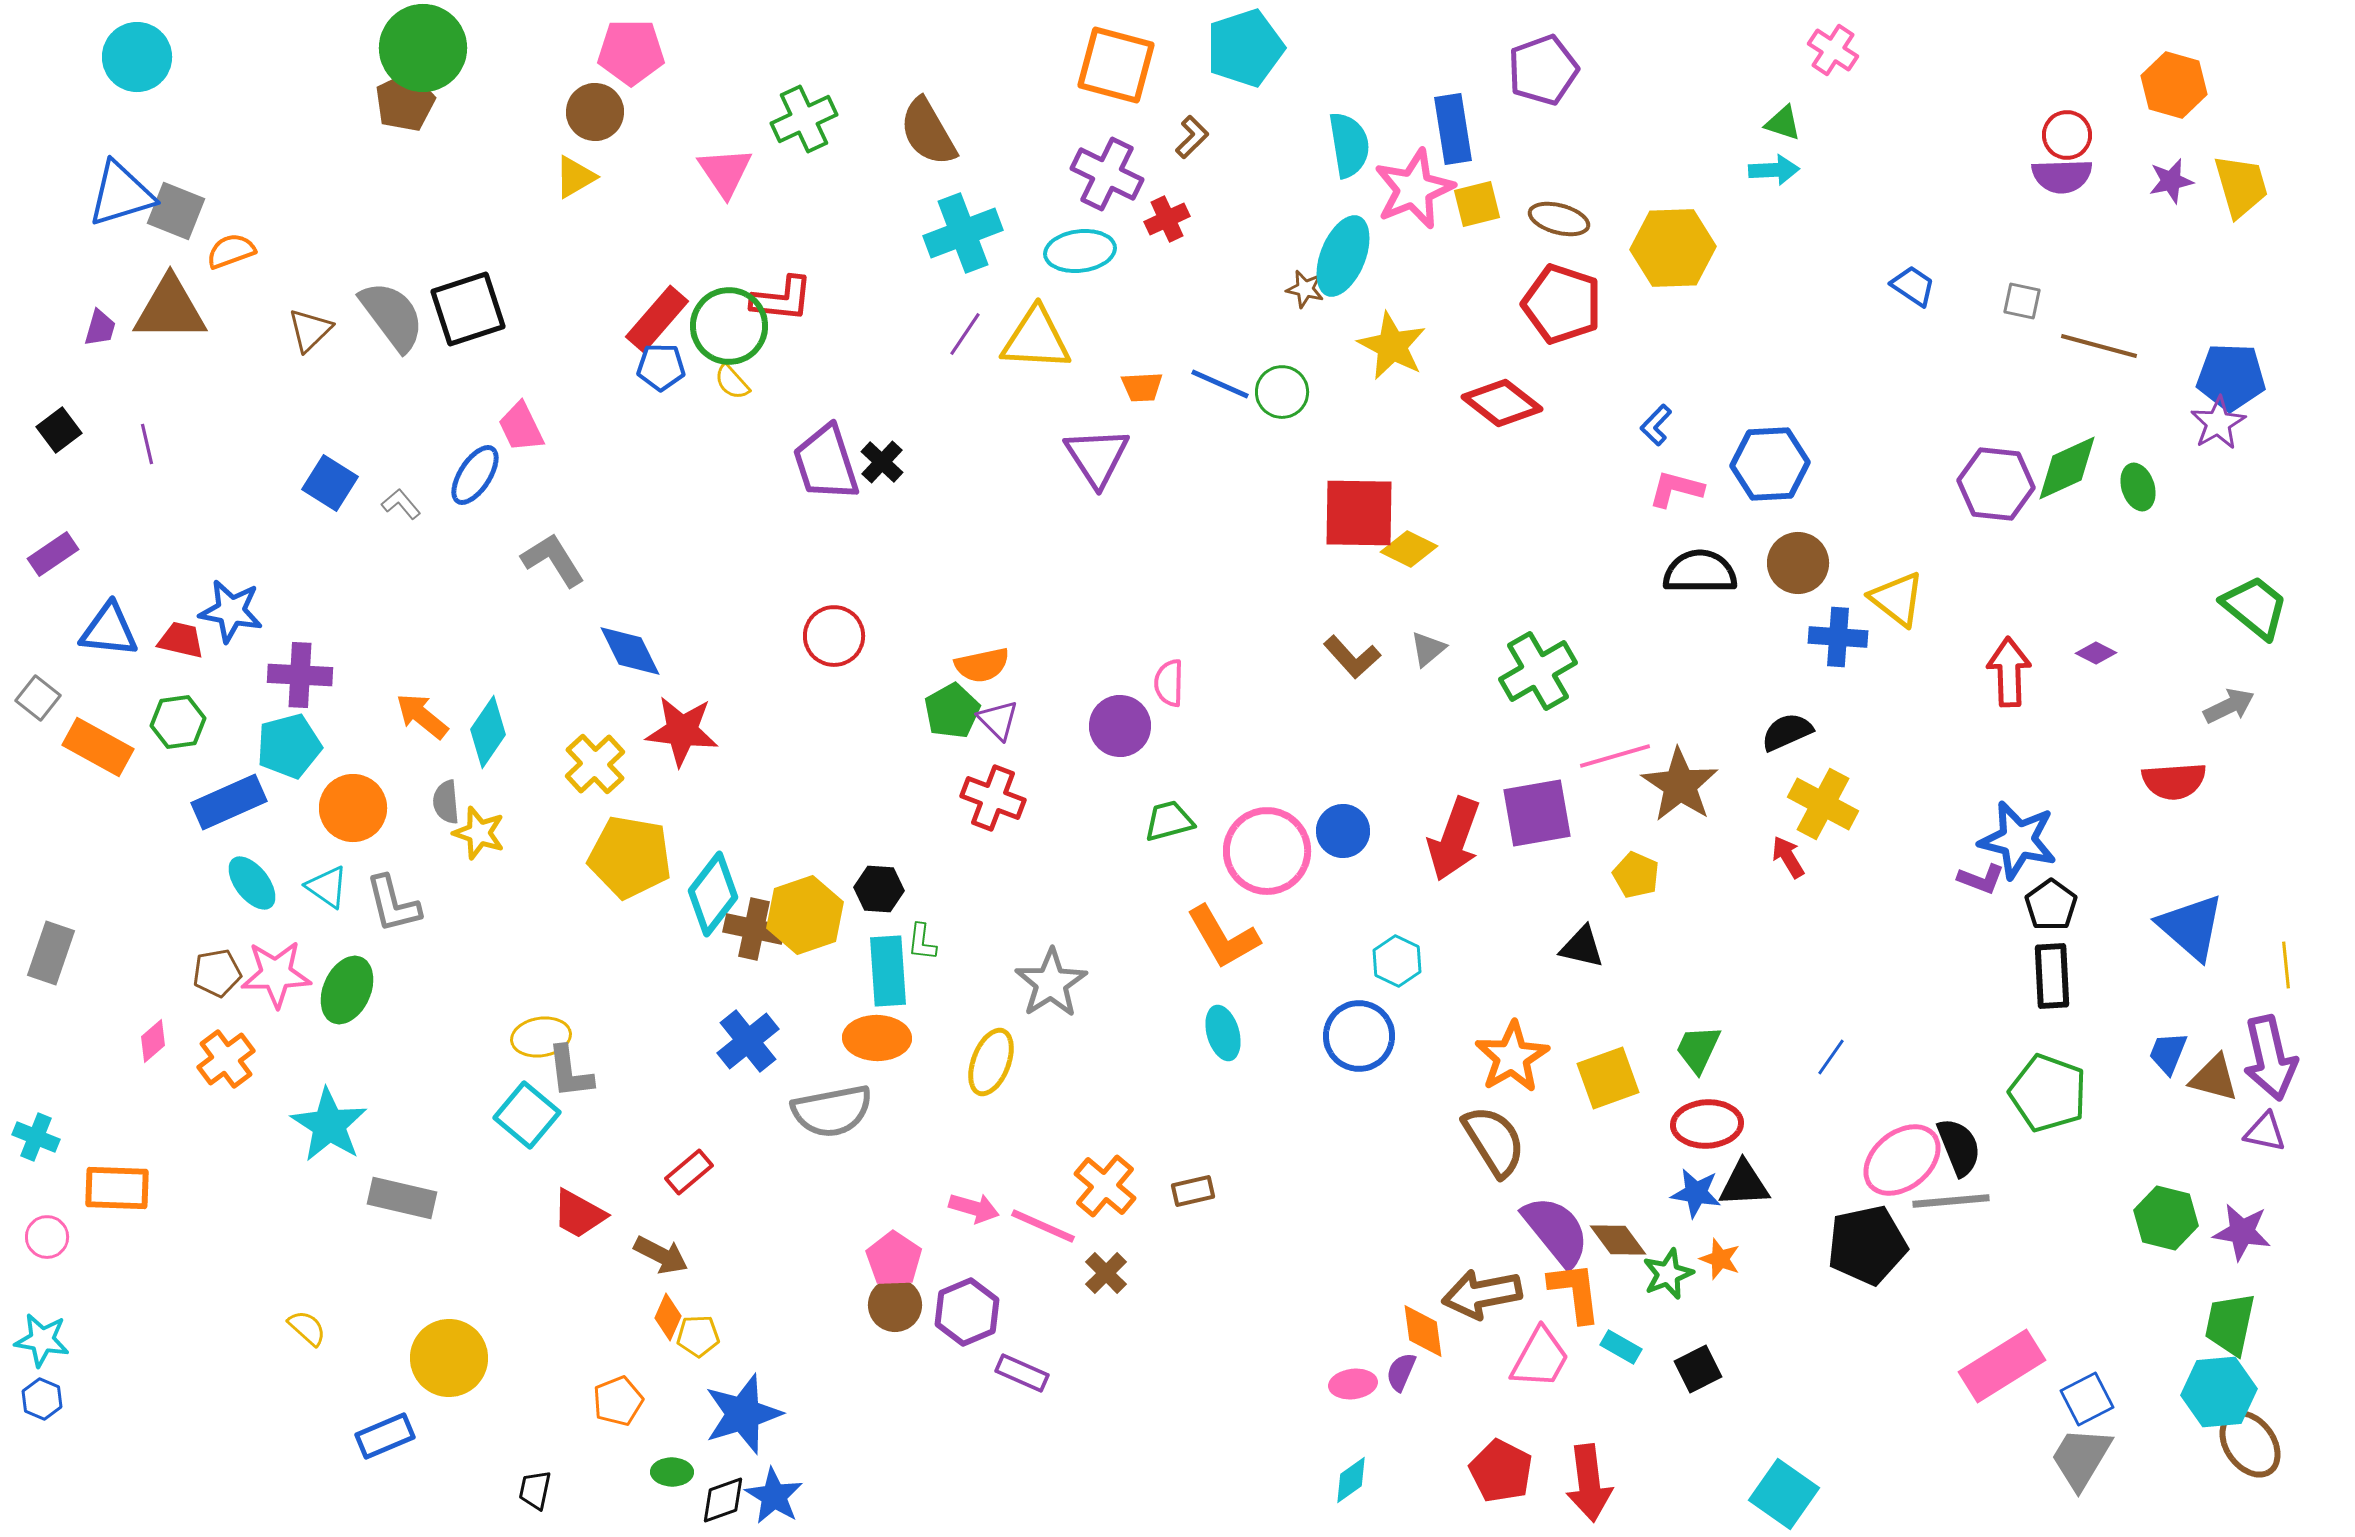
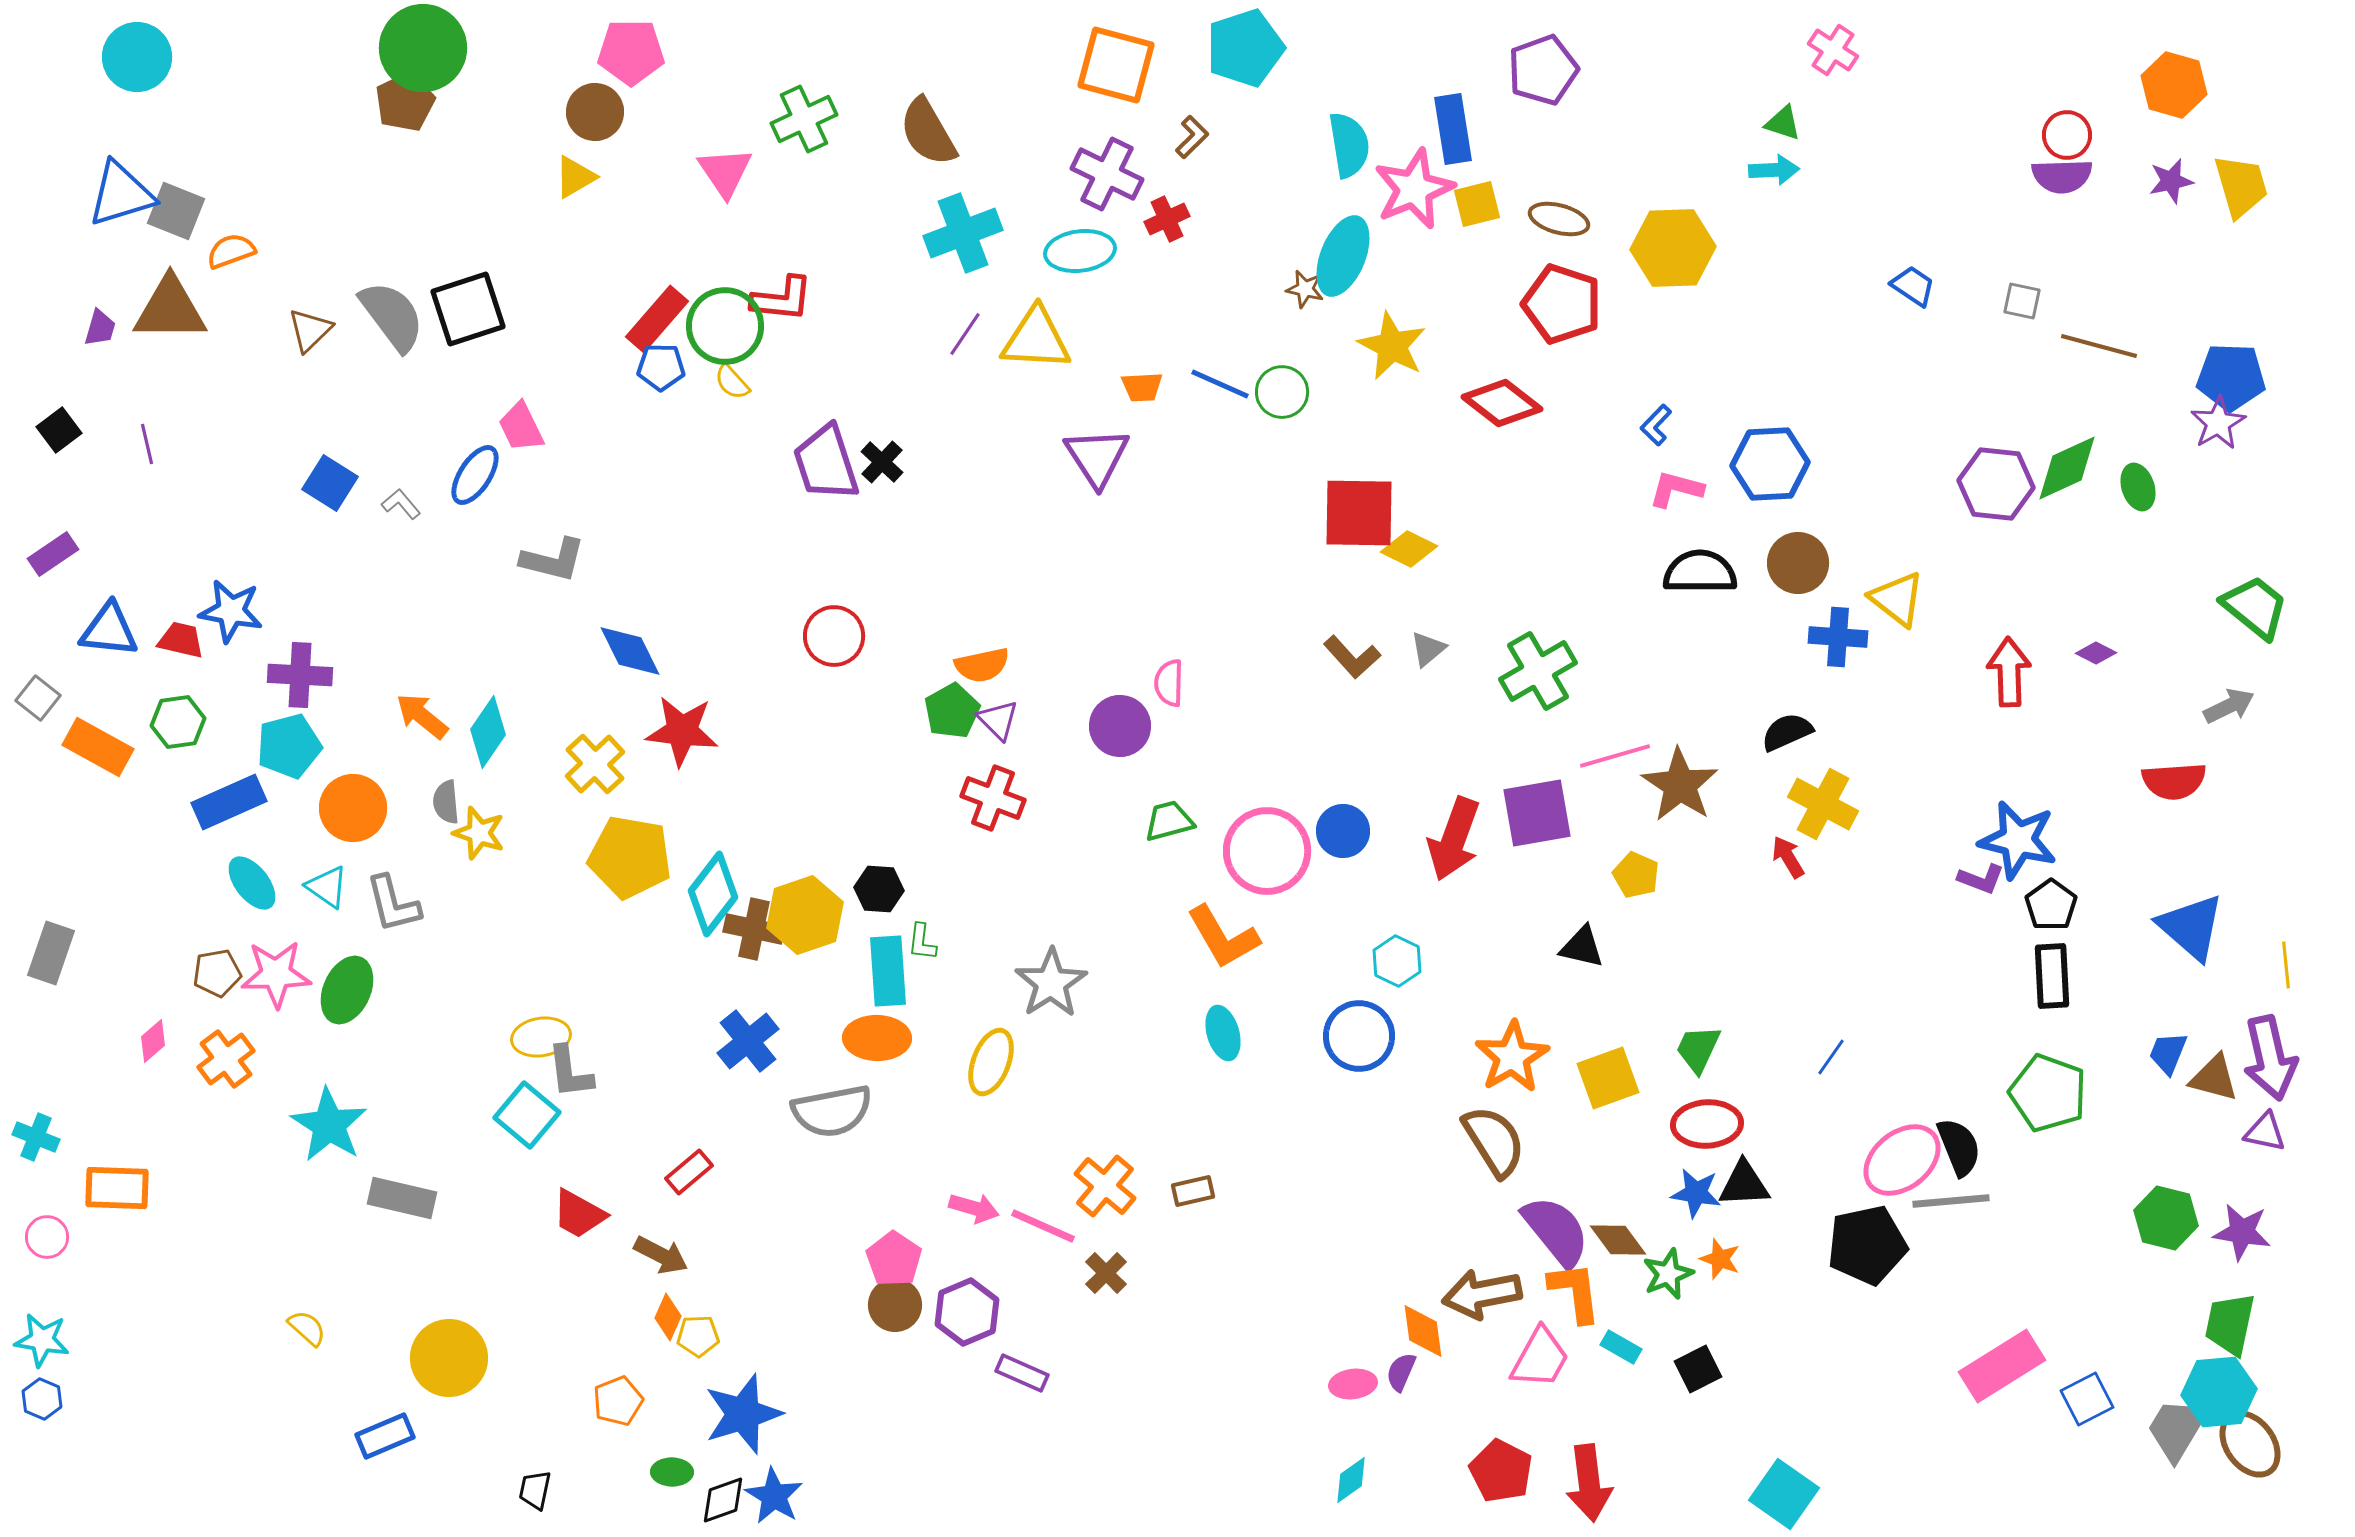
green circle at (729, 326): moved 4 px left
gray L-shape at (553, 560): rotated 136 degrees clockwise
gray trapezoid at (2081, 1458): moved 96 px right, 29 px up
